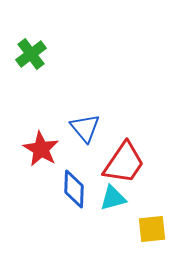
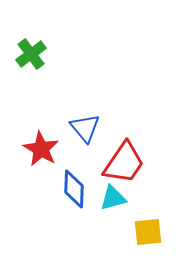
yellow square: moved 4 px left, 3 px down
